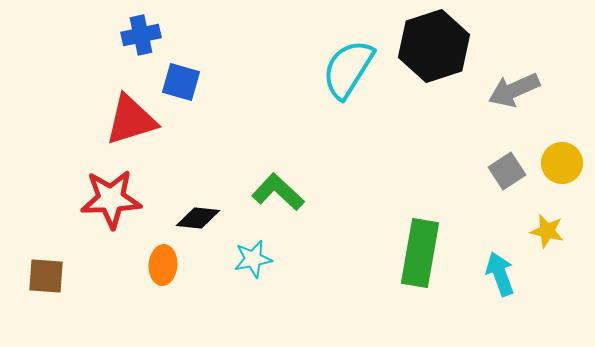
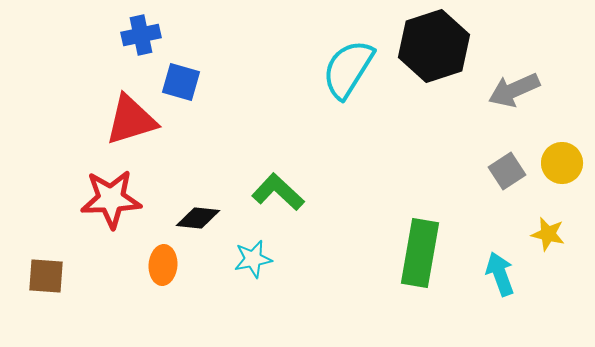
yellow star: moved 1 px right, 3 px down
